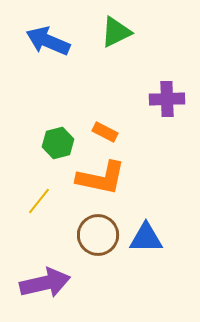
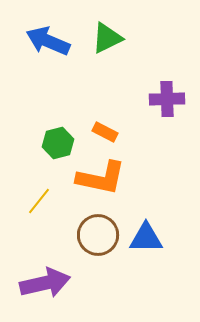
green triangle: moved 9 px left, 6 px down
